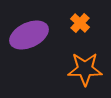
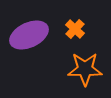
orange cross: moved 5 px left, 6 px down
